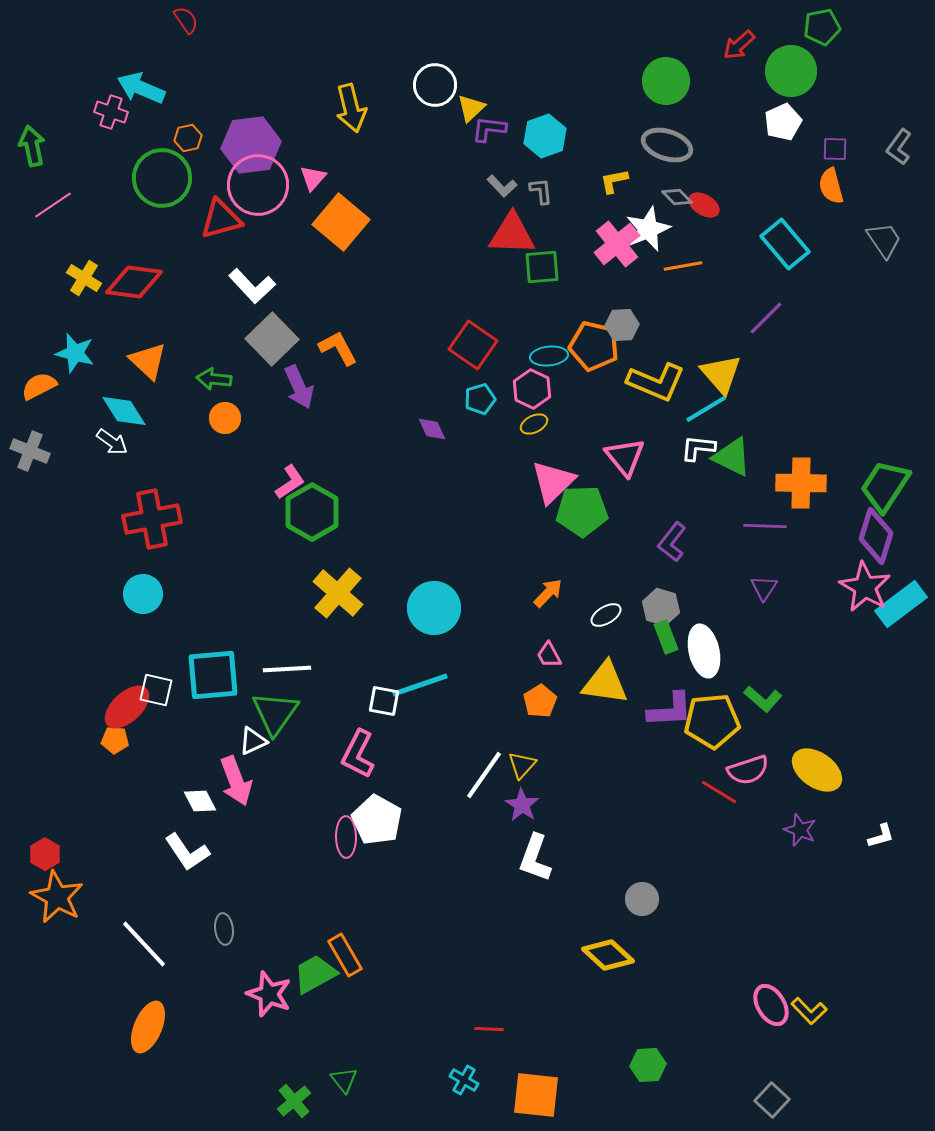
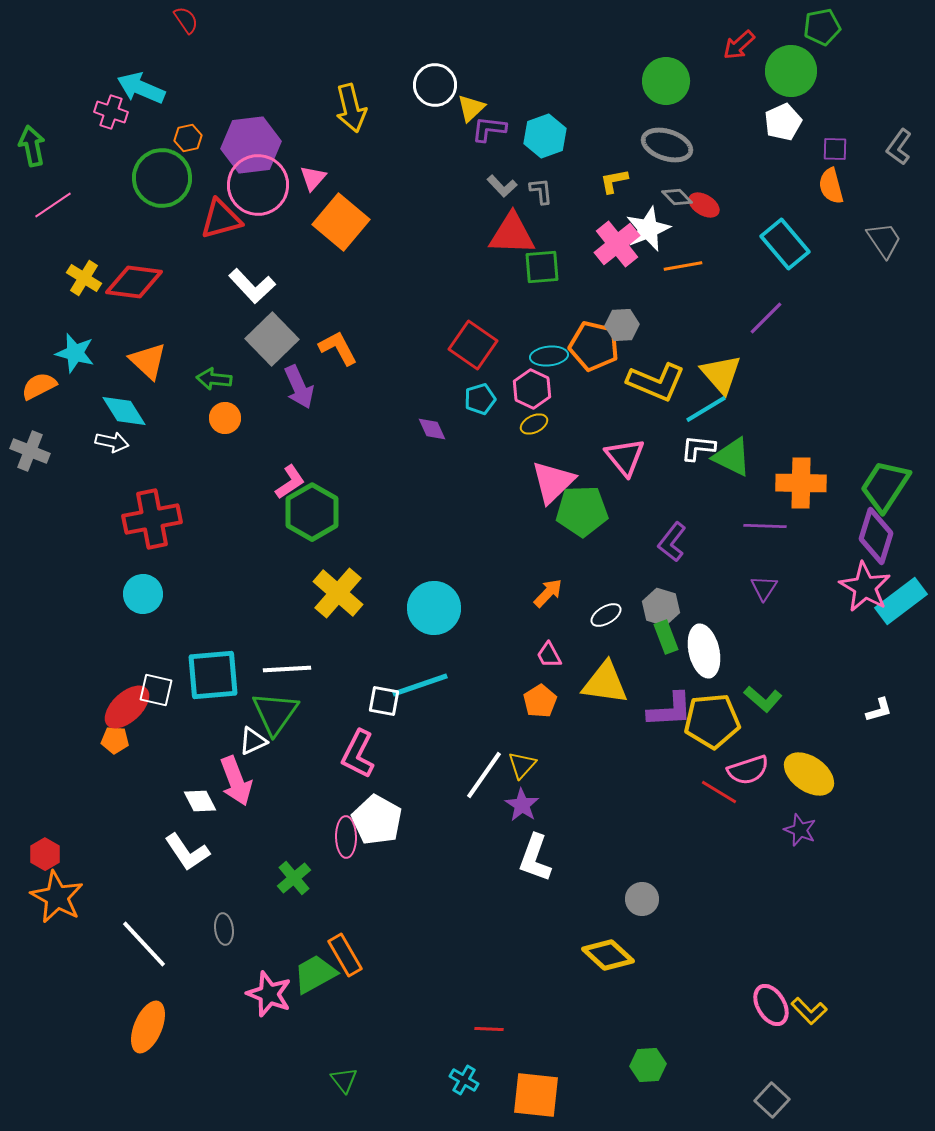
white arrow at (112, 442): rotated 24 degrees counterclockwise
cyan rectangle at (901, 604): moved 3 px up
yellow ellipse at (817, 770): moved 8 px left, 4 px down
white L-shape at (881, 836): moved 2 px left, 126 px up
green cross at (294, 1101): moved 223 px up
